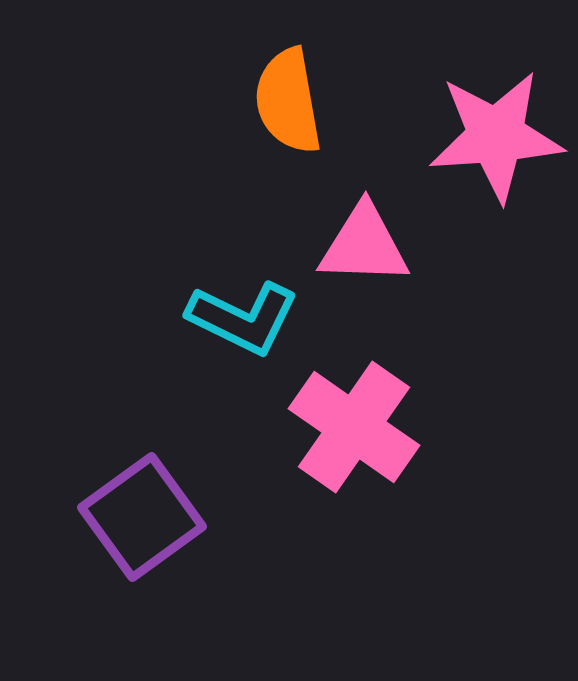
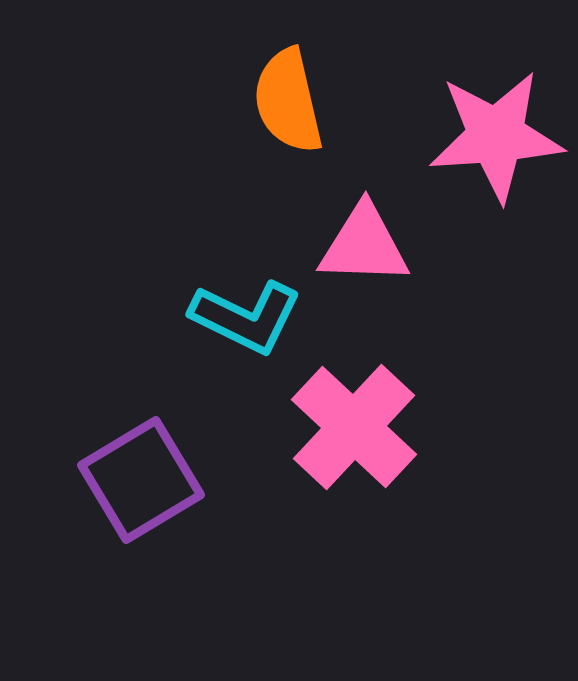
orange semicircle: rotated 3 degrees counterclockwise
cyan L-shape: moved 3 px right, 1 px up
pink cross: rotated 8 degrees clockwise
purple square: moved 1 px left, 37 px up; rotated 5 degrees clockwise
